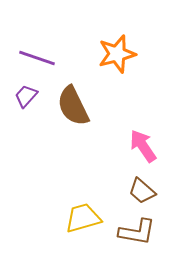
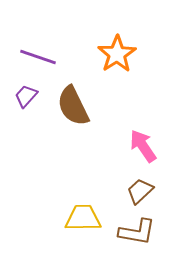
orange star: rotated 18 degrees counterclockwise
purple line: moved 1 px right, 1 px up
brown trapezoid: moved 2 px left; rotated 96 degrees clockwise
yellow trapezoid: rotated 15 degrees clockwise
